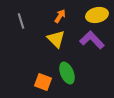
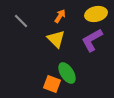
yellow ellipse: moved 1 px left, 1 px up
gray line: rotated 28 degrees counterclockwise
purple L-shape: rotated 75 degrees counterclockwise
green ellipse: rotated 10 degrees counterclockwise
orange square: moved 9 px right, 2 px down
